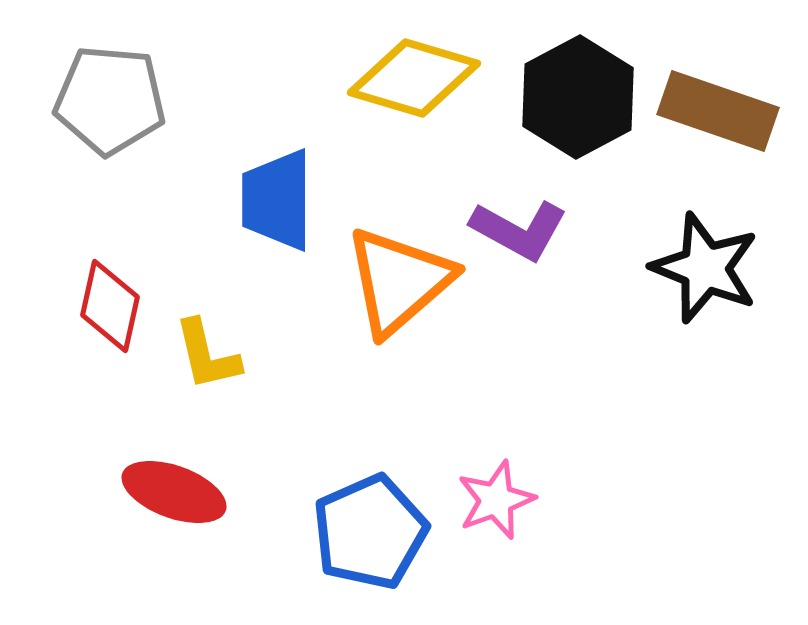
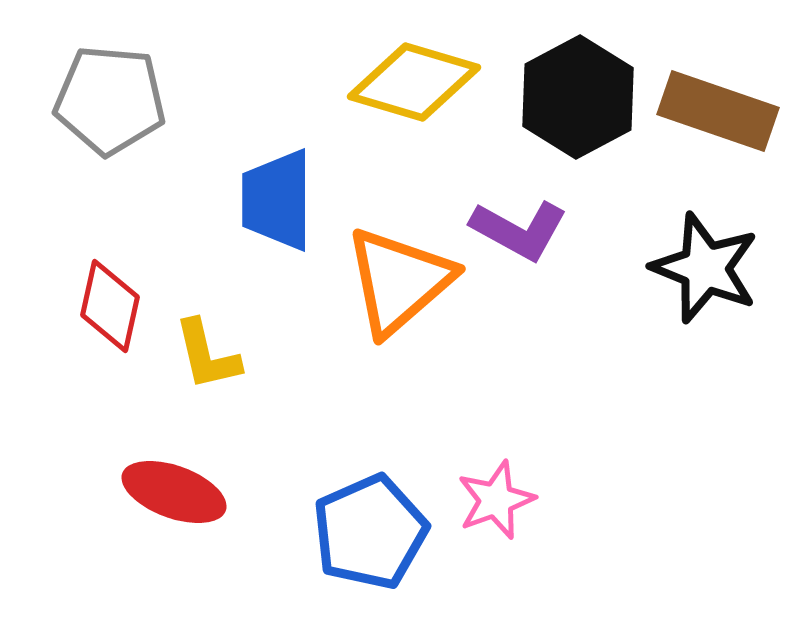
yellow diamond: moved 4 px down
